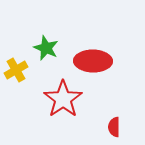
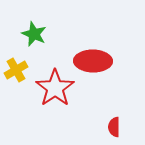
green star: moved 12 px left, 14 px up
red star: moved 8 px left, 11 px up
